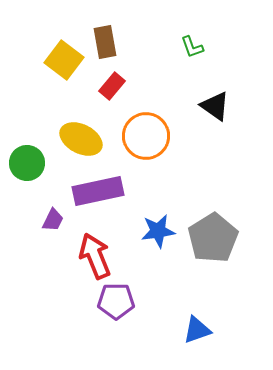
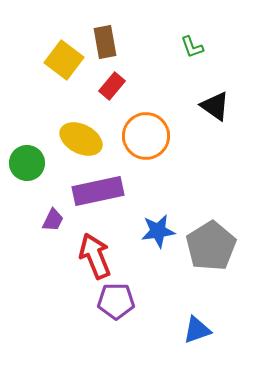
gray pentagon: moved 2 px left, 8 px down
